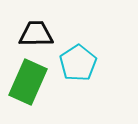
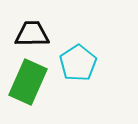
black trapezoid: moved 4 px left
